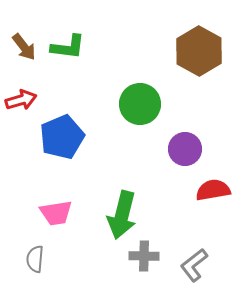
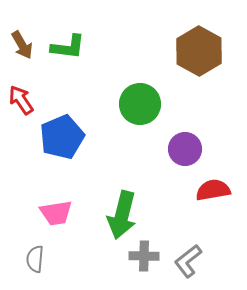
brown arrow: moved 2 px left, 2 px up; rotated 8 degrees clockwise
red arrow: rotated 108 degrees counterclockwise
gray L-shape: moved 6 px left, 4 px up
